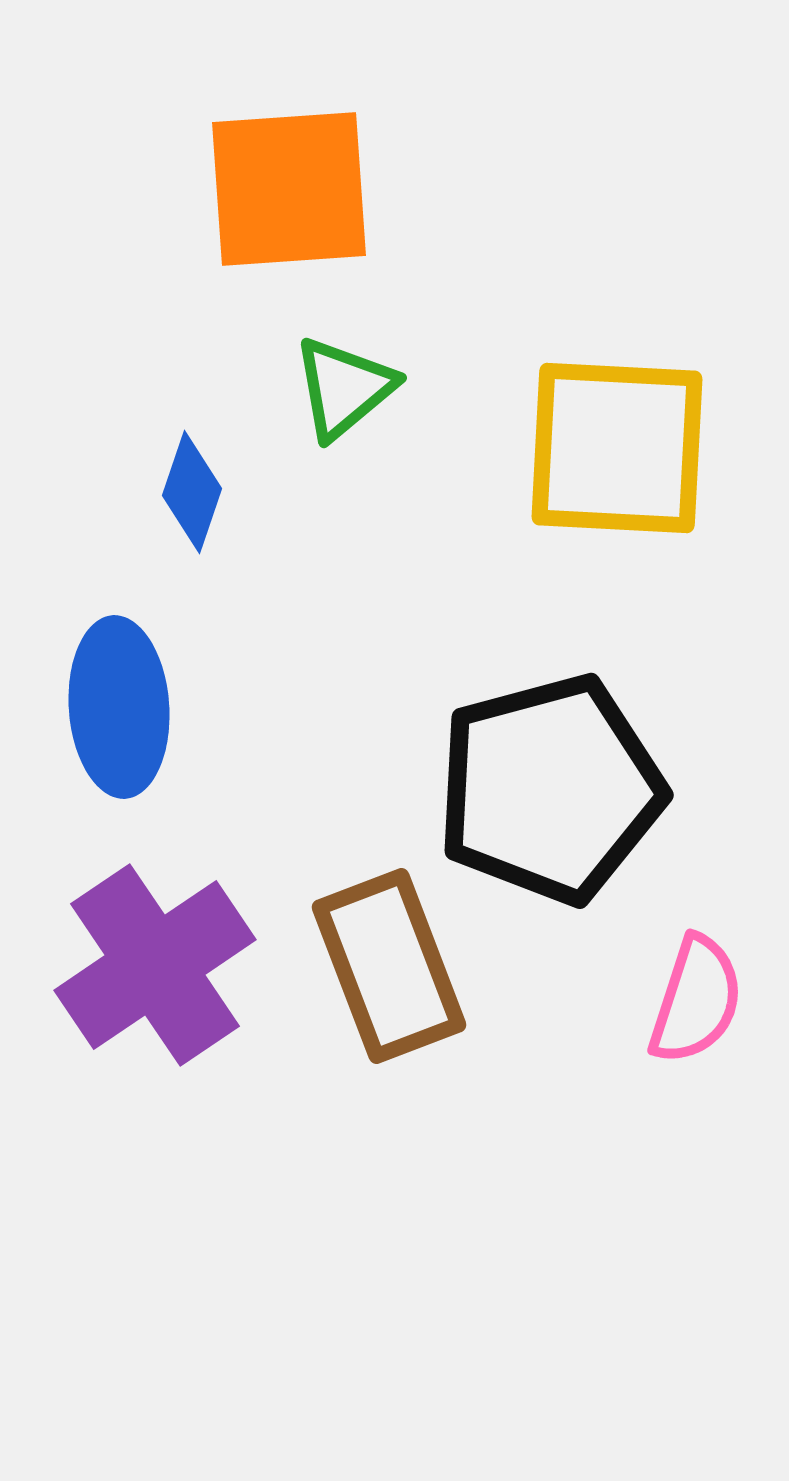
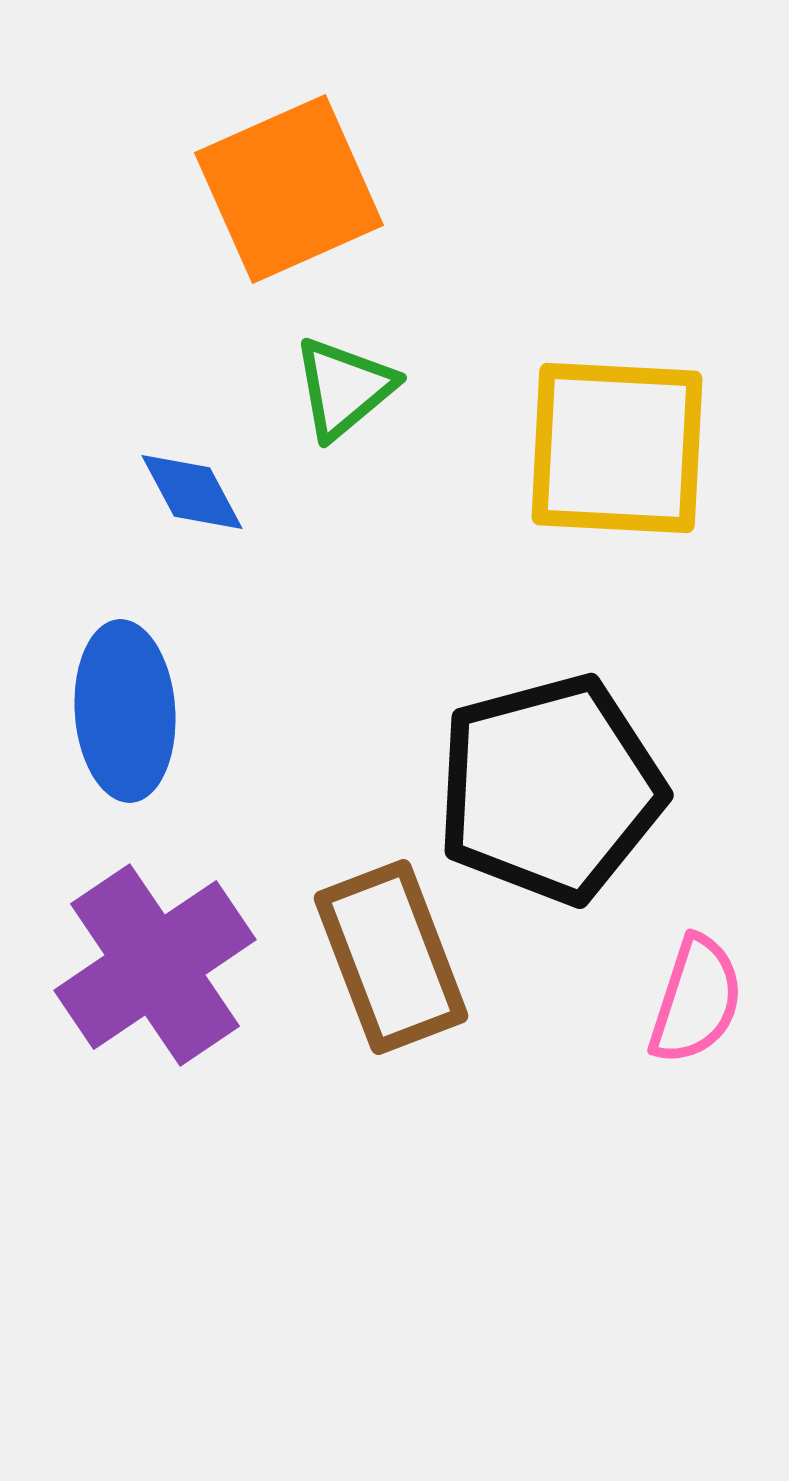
orange square: rotated 20 degrees counterclockwise
blue diamond: rotated 47 degrees counterclockwise
blue ellipse: moved 6 px right, 4 px down
brown rectangle: moved 2 px right, 9 px up
